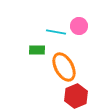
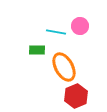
pink circle: moved 1 px right
